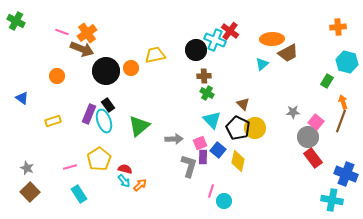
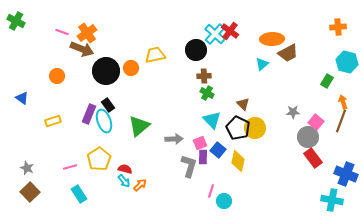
cyan cross at (215, 40): moved 6 px up; rotated 20 degrees clockwise
